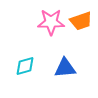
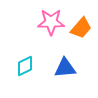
orange trapezoid: moved 7 px down; rotated 30 degrees counterclockwise
cyan diamond: rotated 10 degrees counterclockwise
